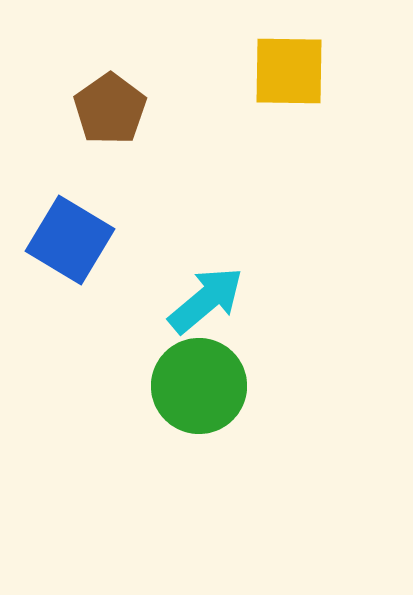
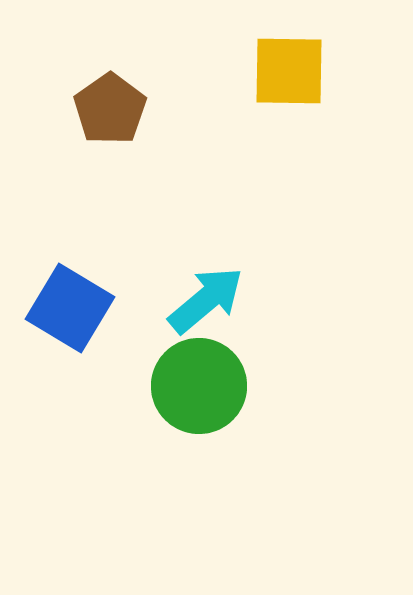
blue square: moved 68 px down
